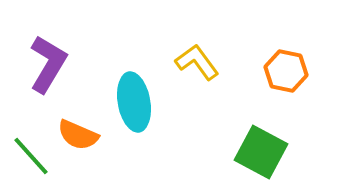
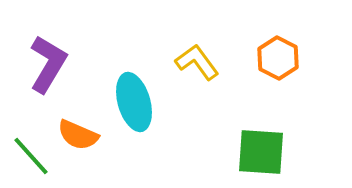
orange hexagon: moved 8 px left, 13 px up; rotated 15 degrees clockwise
cyan ellipse: rotated 6 degrees counterclockwise
green square: rotated 24 degrees counterclockwise
